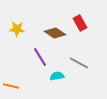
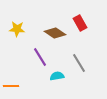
gray line: rotated 30 degrees clockwise
orange line: rotated 14 degrees counterclockwise
